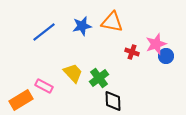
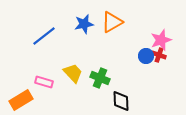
orange triangle: rotated 40 degrees counterclockwise
blue star: moved 2 px right, 2 px up
blue line: moved 4 px down
pink star: moved 5 px right, 4 px up
red cross: moved 27 px right, 3 px down
blue circle: moved 20 px left
green cross: moved 1 px right; rotated 30 degrees counterclockwise
pink rectangle: moved 4 px up; rotated 12 degrees counterclockwise
black diamond: moved 8 px right
